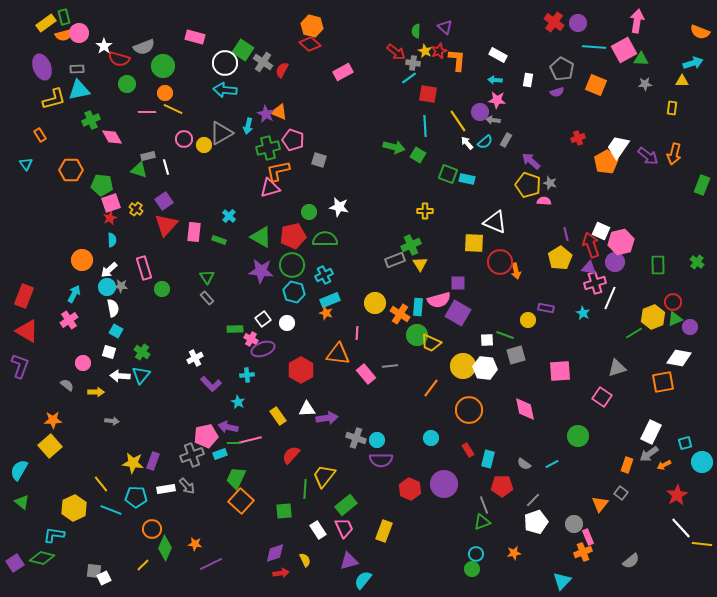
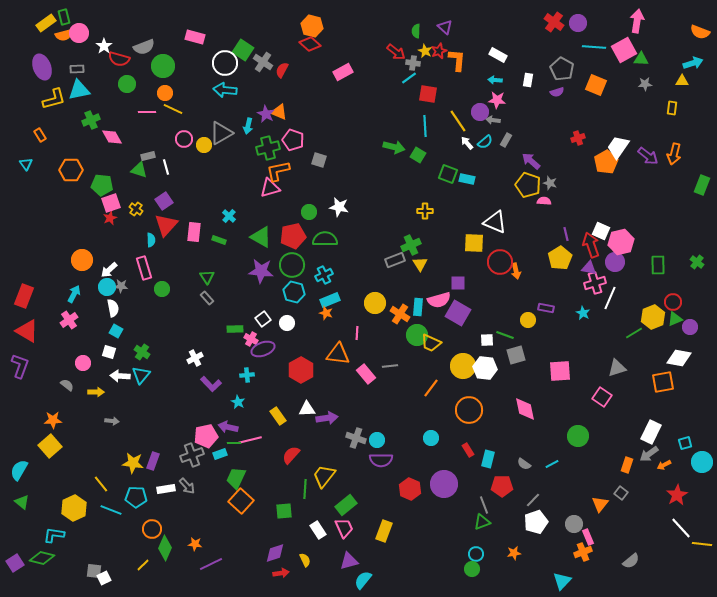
cyan semicircle at (112, 240): moved 39 px right
